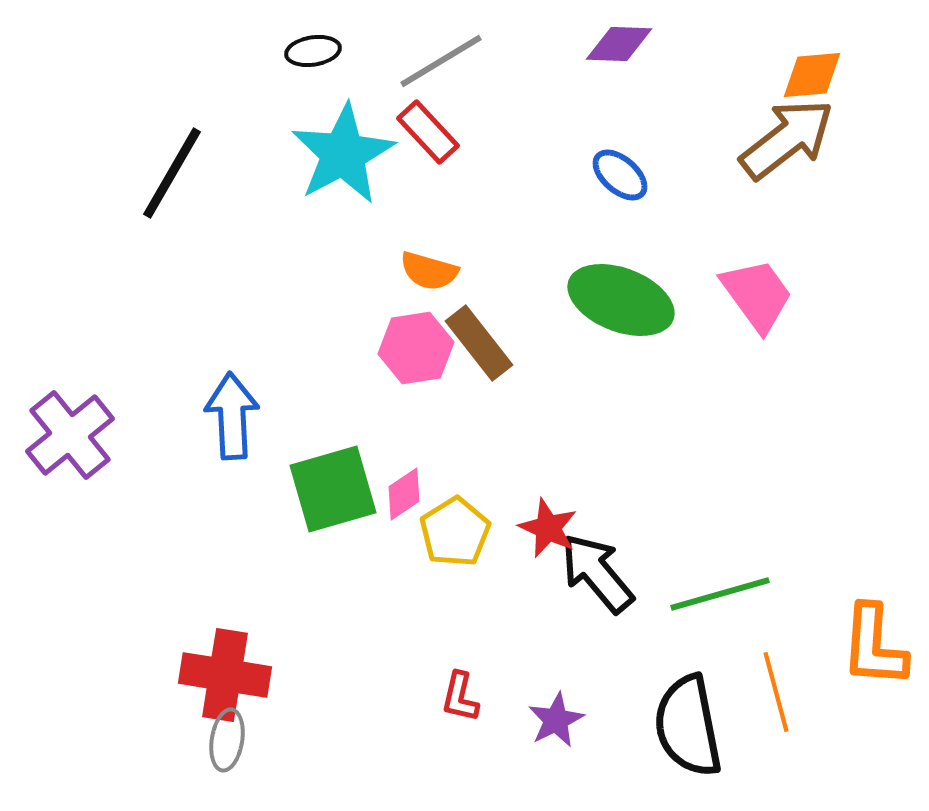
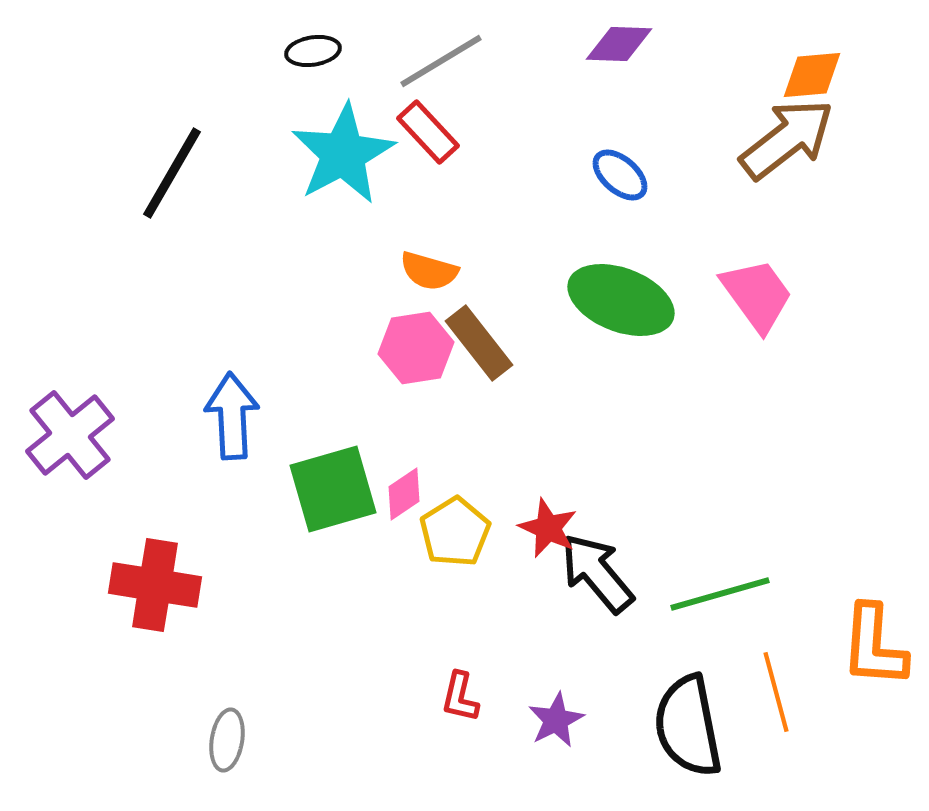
red cross: moved 70 px left, 90 px up
